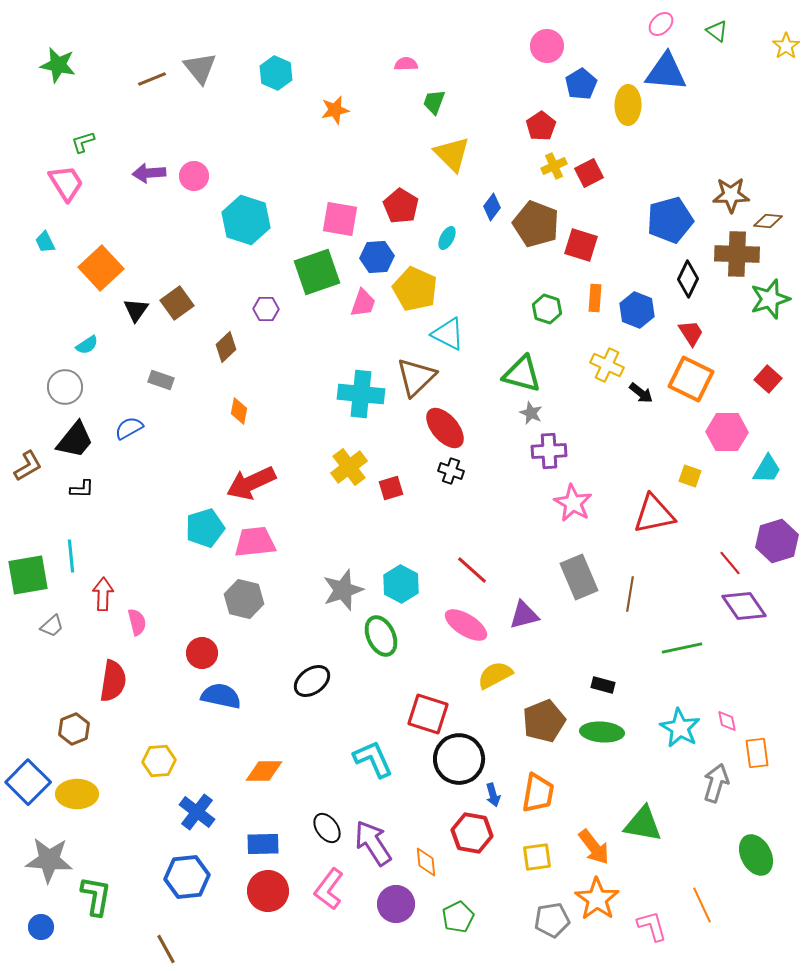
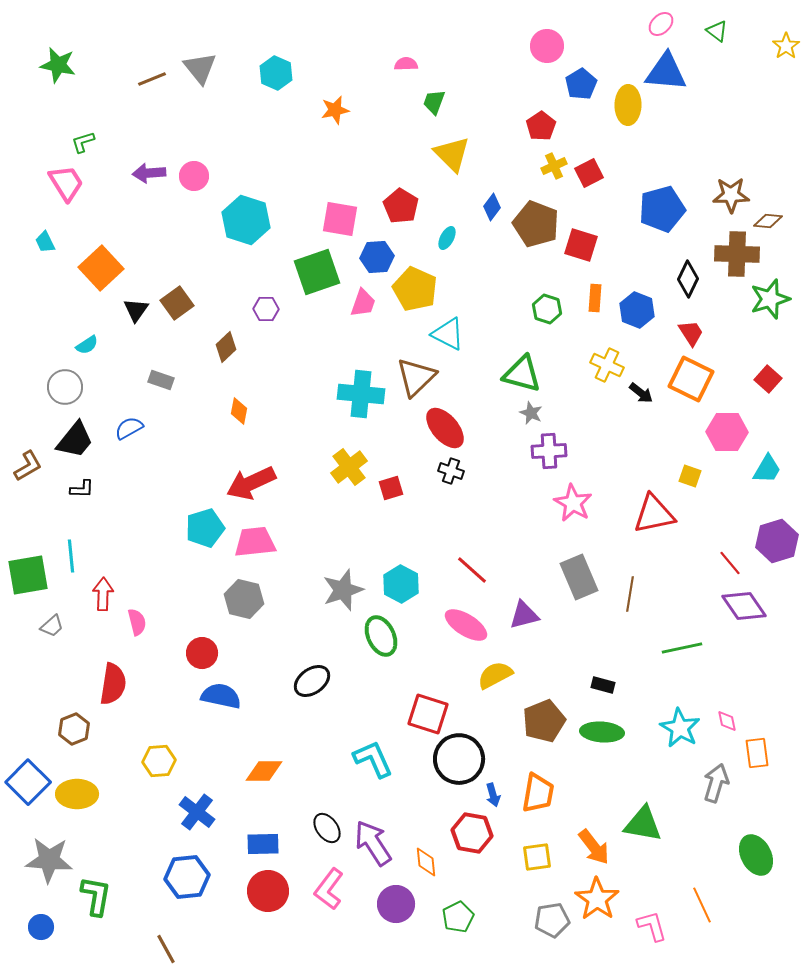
blue pentagon at (670, 220): moved 8 px left, 11 px up
red semicircle at (113, 681): moved 3 px down
